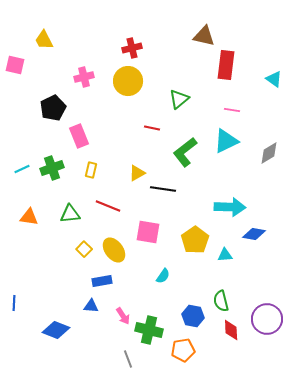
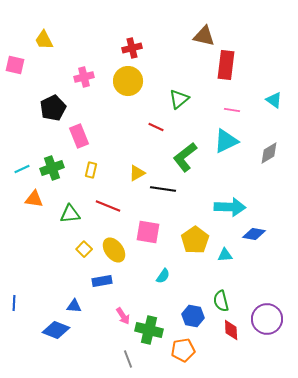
cyan triangle at (274, 79): moved 21 px down
red line at (152, 128): moved 4 px right, 1 px up; rotated 14 degrees clockwise
green L-shape at (185, 152): moved 5 px down
orange triangle at (29, 217): moved 5 px right, 18 px up
blue triangle at (91, 306): moved 17 px left
